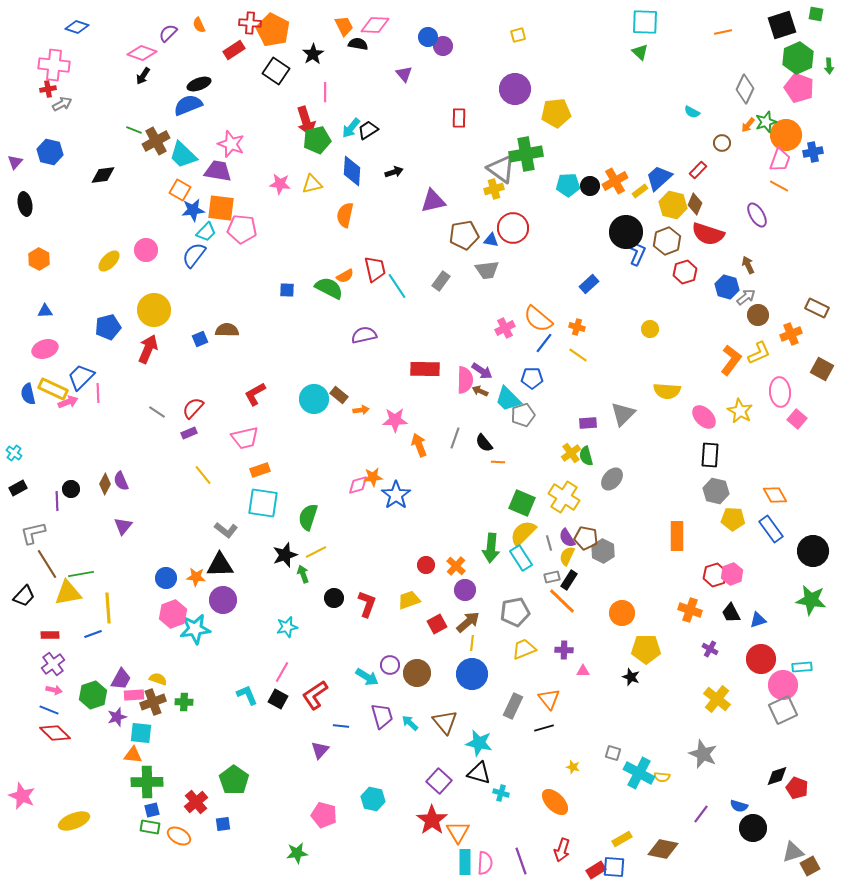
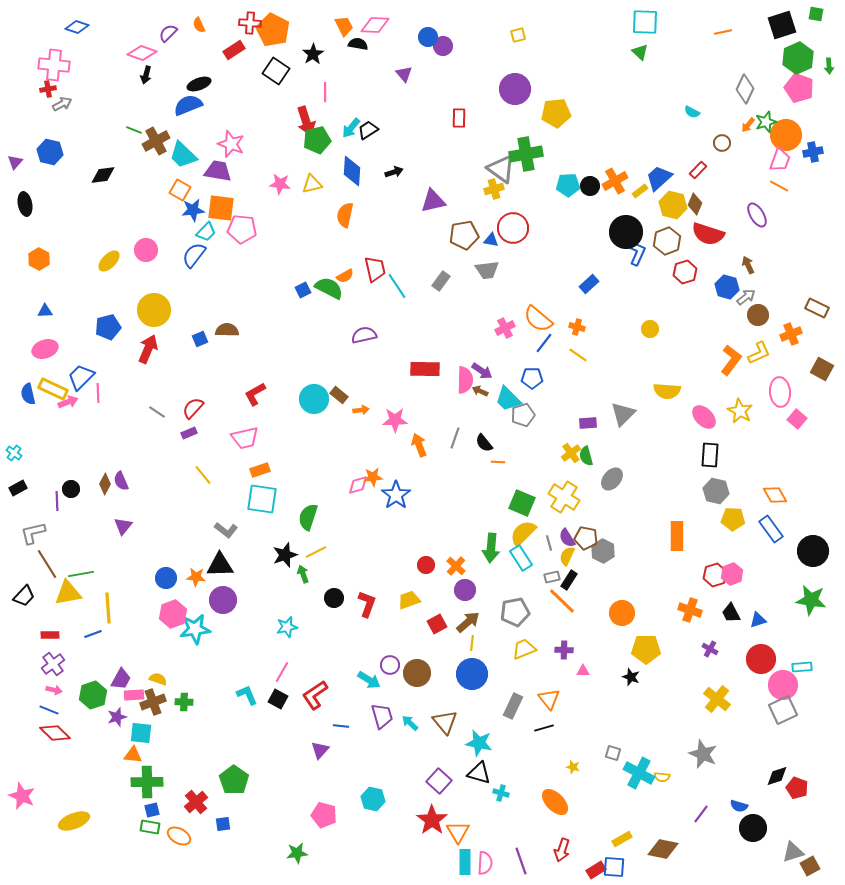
black arrow at (143, 76): moved 3 px right, 1 px up; rotated 18 degrees counterclockwise
blue square at (287, 290): moved 16 px right; rotated 28 degrees counterclockwise
cyan square at (263, 503): moved 1 px left, 4 px up
cyan arrow at (367, 677): moved 2 px right, 3 px down
